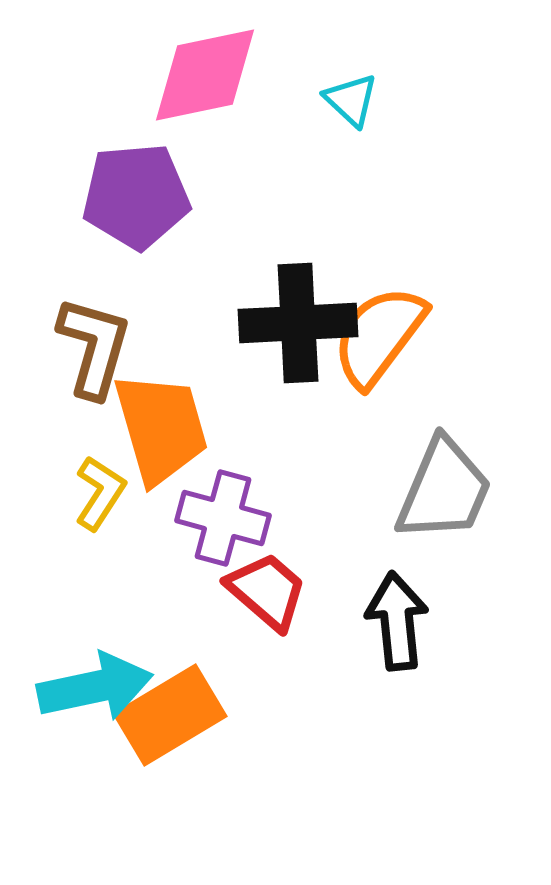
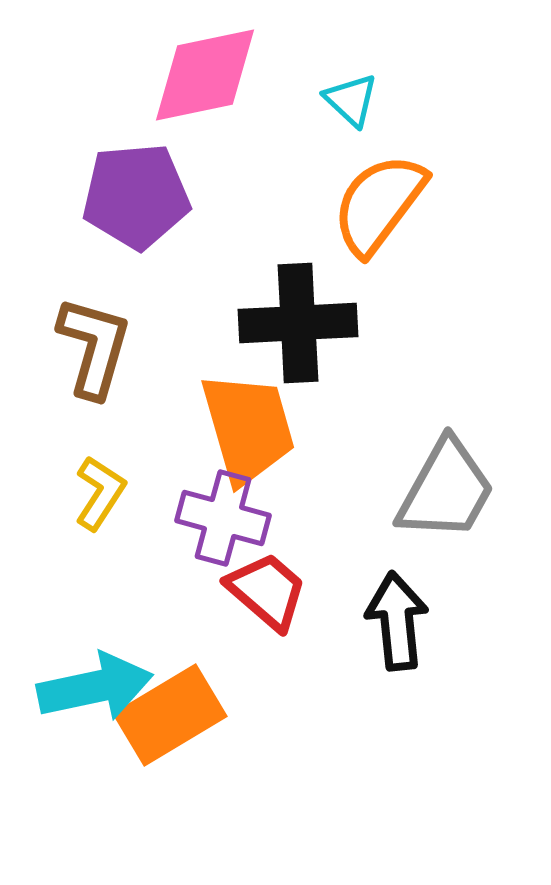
orange semicircle: moved 132 px up
orange trapezoid: moved 87 px right
gray trapezoid: moved 2 px right; rotated 6 degrees clockwise
